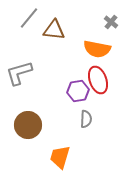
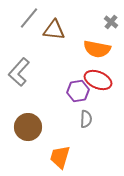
gray L-shape: moved 1 px up; rotated 32 degrees counterclockwise
red ellipse: rotated 48 degrees counterclockwise
brown circle: moved 2 px down
